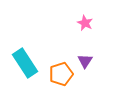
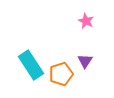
pink star: moved 1 px right, 2 px up
cyan rectangle: moved 6 px right, 2 px down
